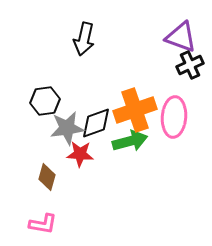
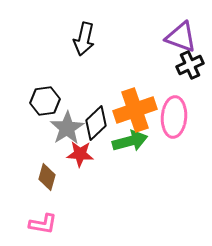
black diamond: rotated 24 degrees counterclockwise
gray star: rotated 24 degrees counterclockwise
